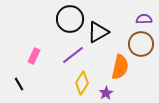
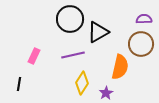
purple line: rotated 25 degrees clockwise
black line: rotated 40 degrees clockwise
